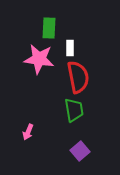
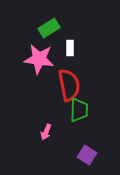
green rectangle: rotated 55 degrees clockwise
red semicircle: moved 9 px left, 8 px down
green trapezoid: moved 5 px right; rotated 10 degrees clockwise
pink arrow: moved 18 px right
purple square: moved 7 px right, 4 px down; rotated 18 degrees counterclockwise
